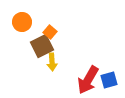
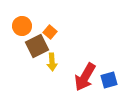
orange circle: moved 4 px down
brown square: moved 5 px left
red arrow: moved 3 px left, 3 px up
